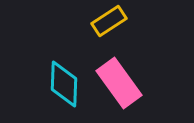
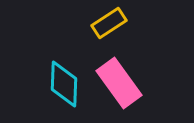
yellow rectangle: moved 2 px down
